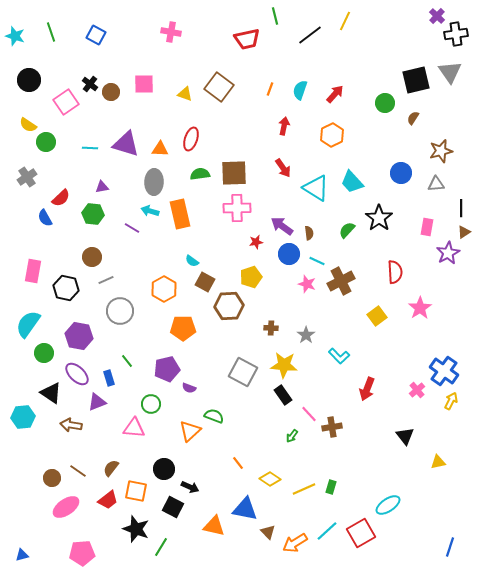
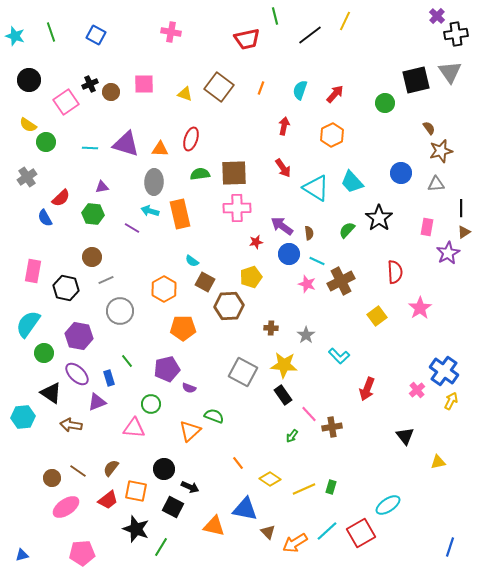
black cross at (90, 84): rotated 28 degrees clockwise
orange line at (270, 89): moved 9 px left, 1 px up
brown semicircle at (413, 118): moved 16 px right, 10 px down; rotated 112 degrees clockwise
